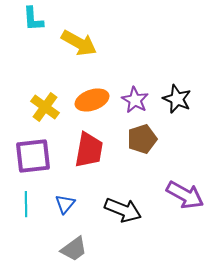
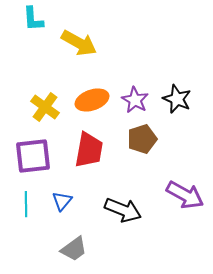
blue triangle: moved 3 px left, 3 px up
